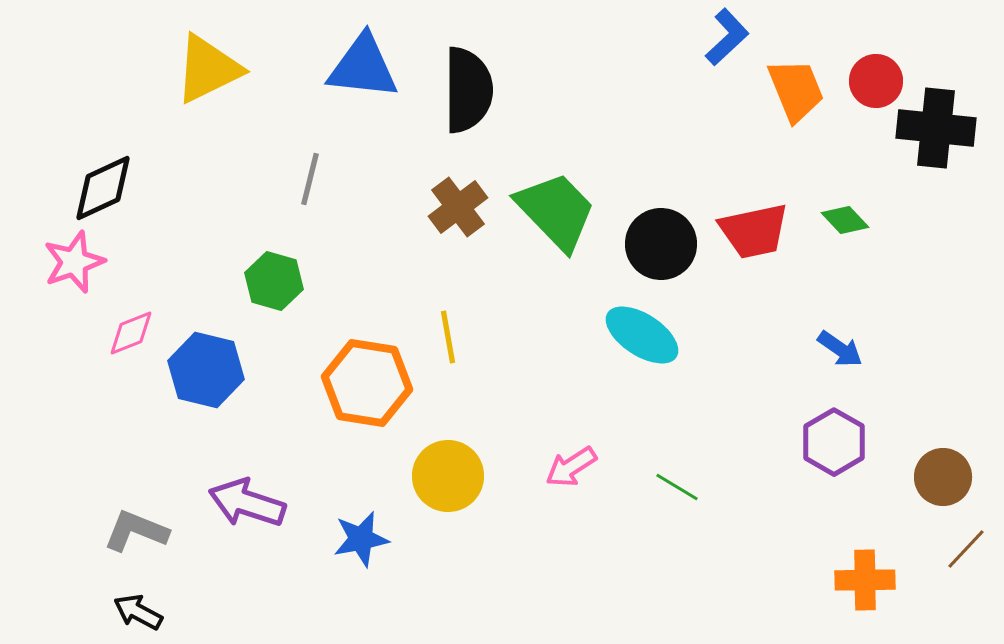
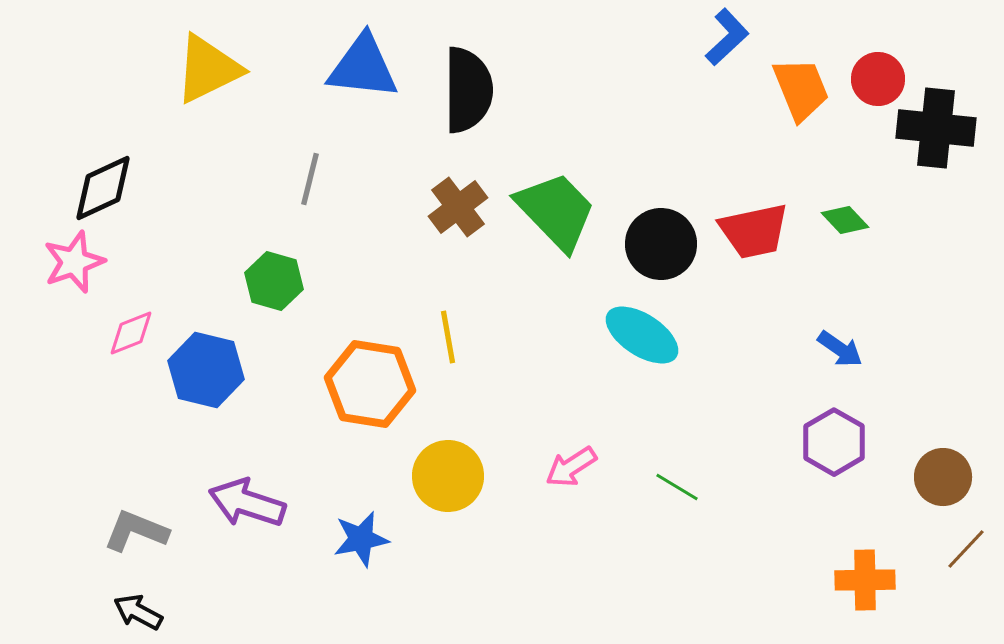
red circle: moved 2 px right, 2 px up
orange trapezoid: moved 5 px right, 1 px up
orange hexagon: moved 3 px right, 1 px down
